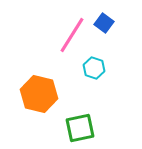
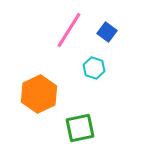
blue square: moved 3 px right, 9 px down
pink line: moved 3 px left, 5 px up
orange hexagon: rotated 21 degrees clockwise
